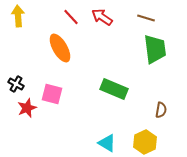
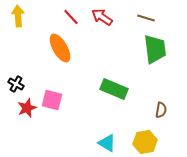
pink square: moved 6 px down
yellow hexagon: rotated 15 degrees clockwise
